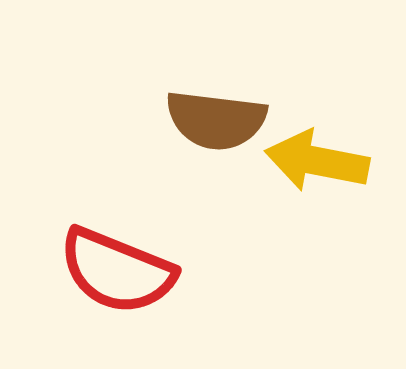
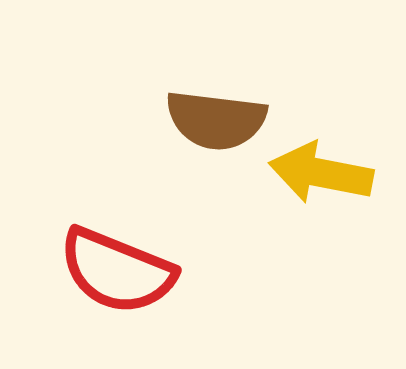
yellow arrow: moved 4 px right, 12 px down
